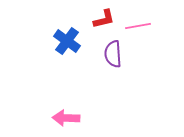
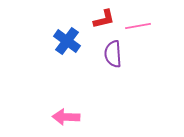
pink arrow: moved 1 px up
